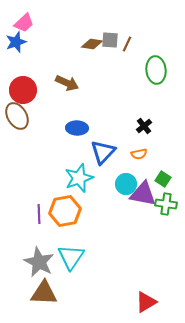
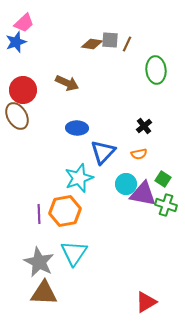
green cross: moved 1 px down; rotated 10 degrees clockwise
cyan triangle: moved 3 px right, 4 px up
